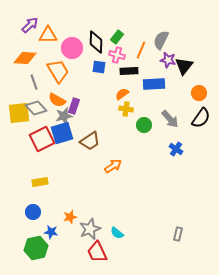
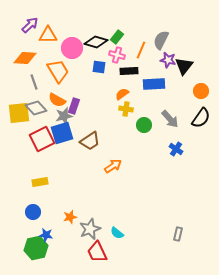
black diamond at (96, 42): rotated 75 degrees counterclockwise
orange circle at (199, 93): moved 2 px right, 2 px up
blue star at (51, 232): moved 5 px left, 3 px down
